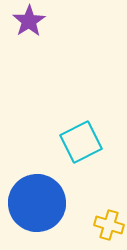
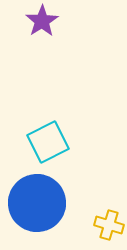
purple star: moved 13 px right
cyan square: moved 33 px left
